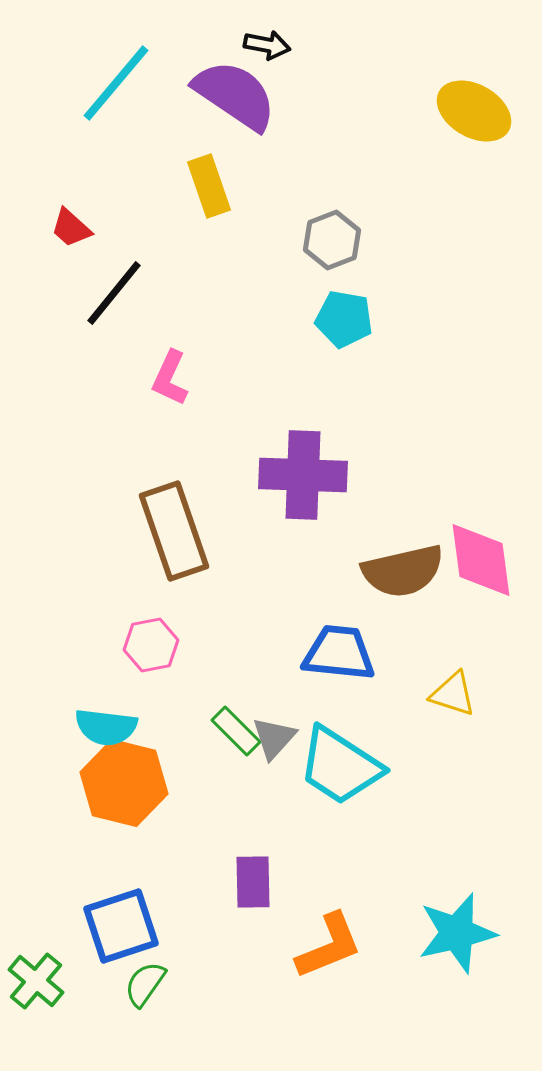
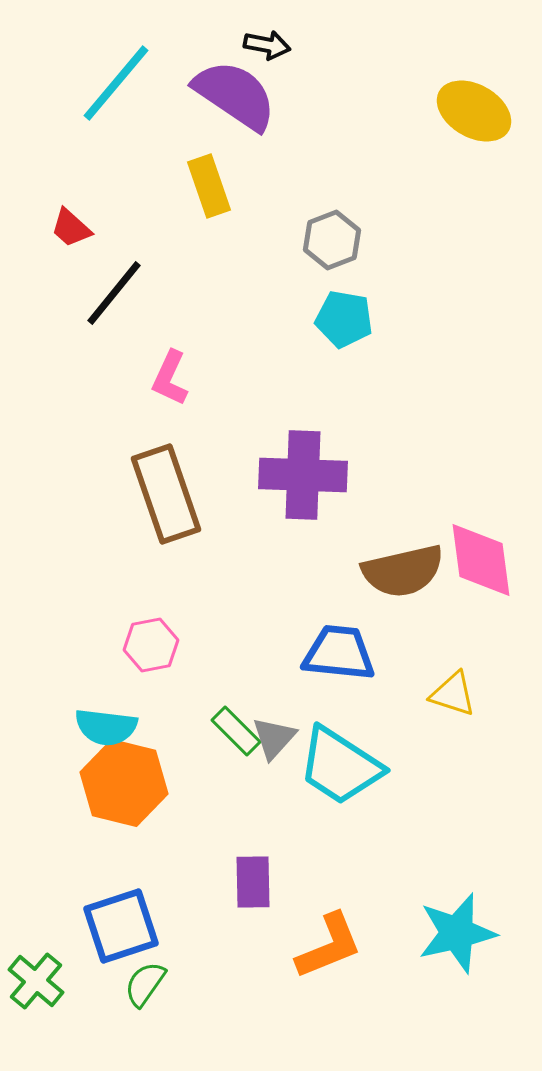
brown rectangle: moved 8 px left, 37 px up
